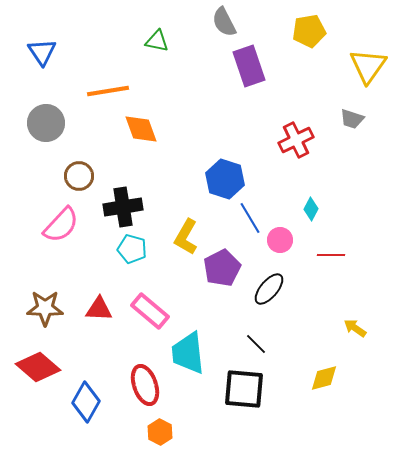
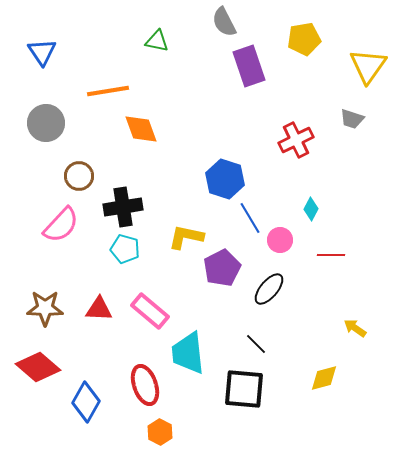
yellow pentagon: moved 5 px left, 8 px down
yellow L-shape: rotated 72 degrees clockwise
cyan pentagon: moved 7 px left
